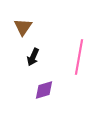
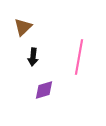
brown triangle: rotated 12 degrees clockwise
black arrow: rotated 18 degrees counterclockwise
